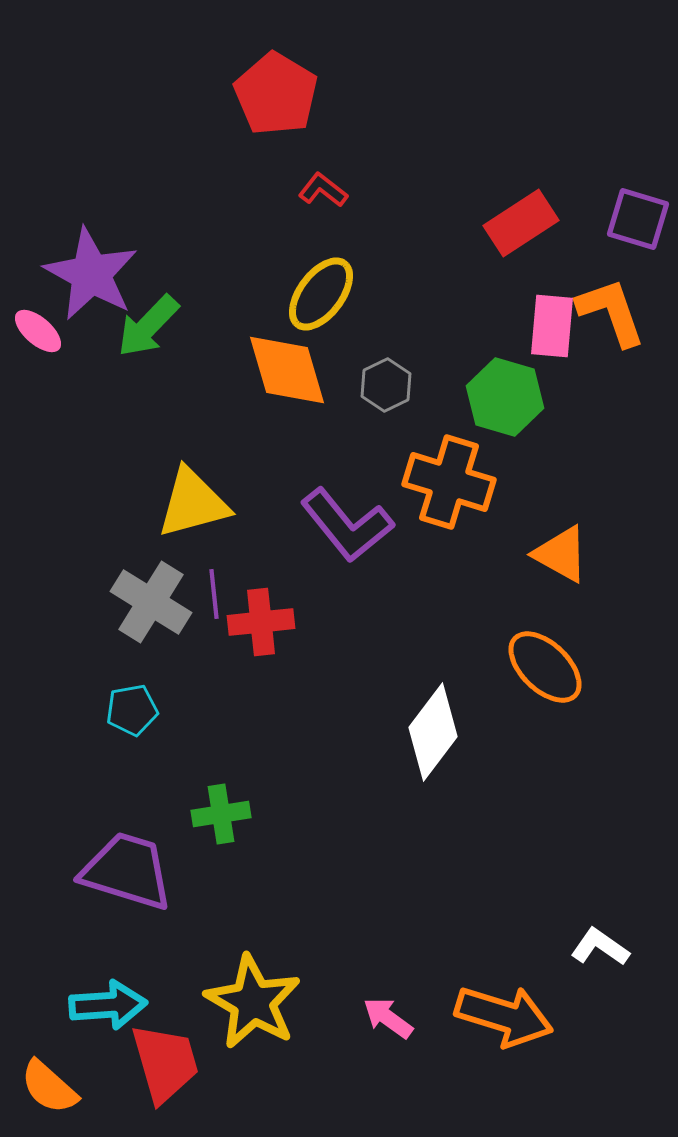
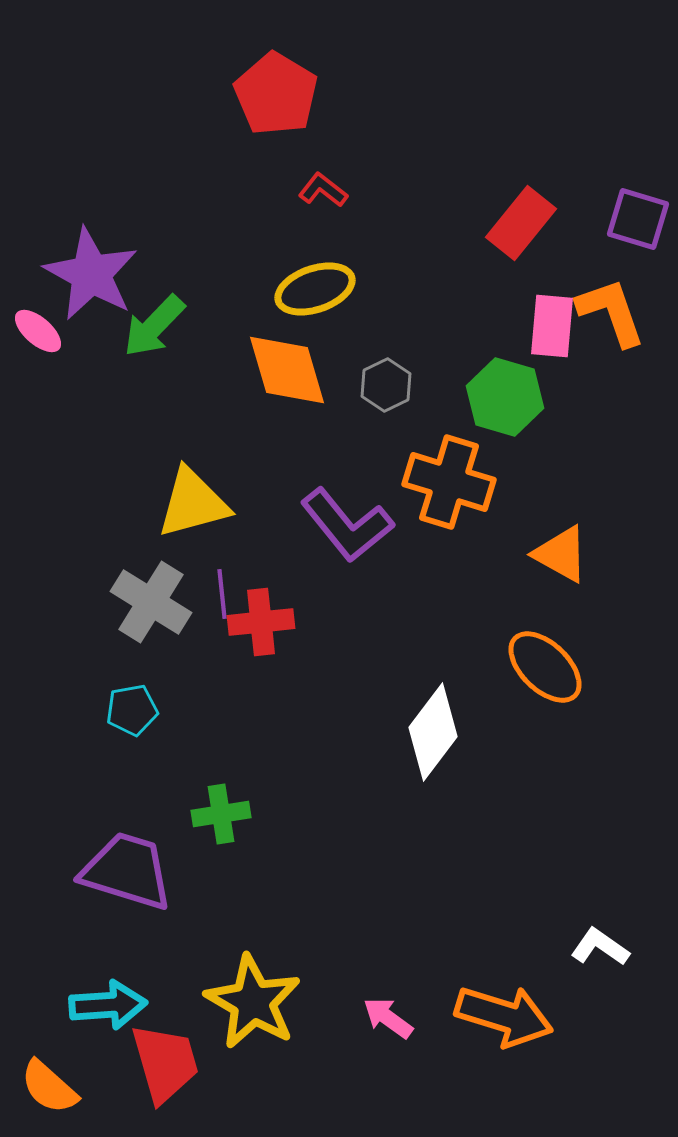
red rectangle: rotated 18 degrees counterclockwise
yellow ellipse: moved 6 px left, 5 px up; rotated 34 degrees clockwise
green arrow: moved 6 px right
purple line: moved 8 px right
